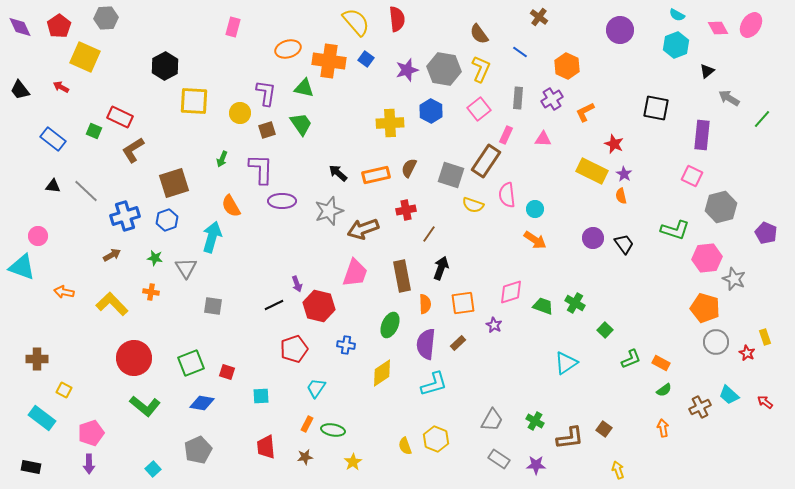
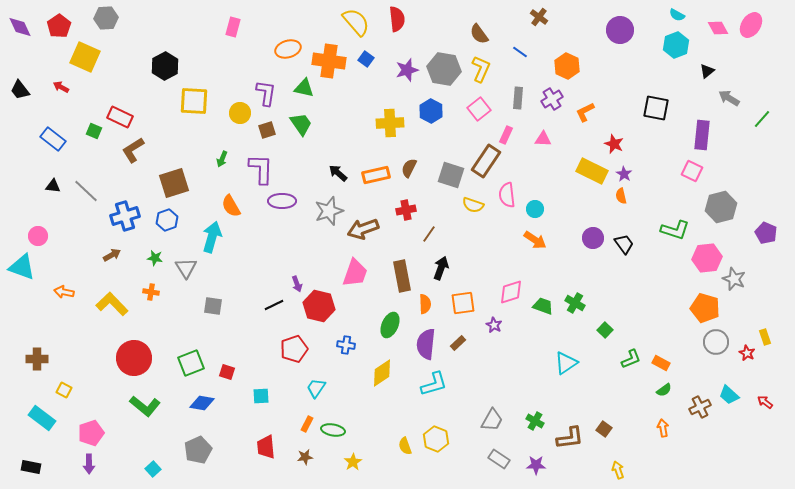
pink square at (692, 176): moved 5 px up
